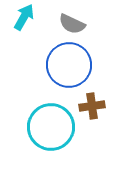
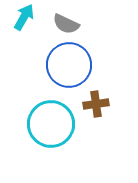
gray semicircle: moved 6 px left
brown cross: moved 4 px right, 2 px up
cyan circle: moved 3 px up
